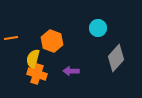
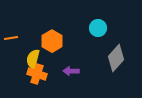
orange hexagon: rotated 10 degrees clockwise
